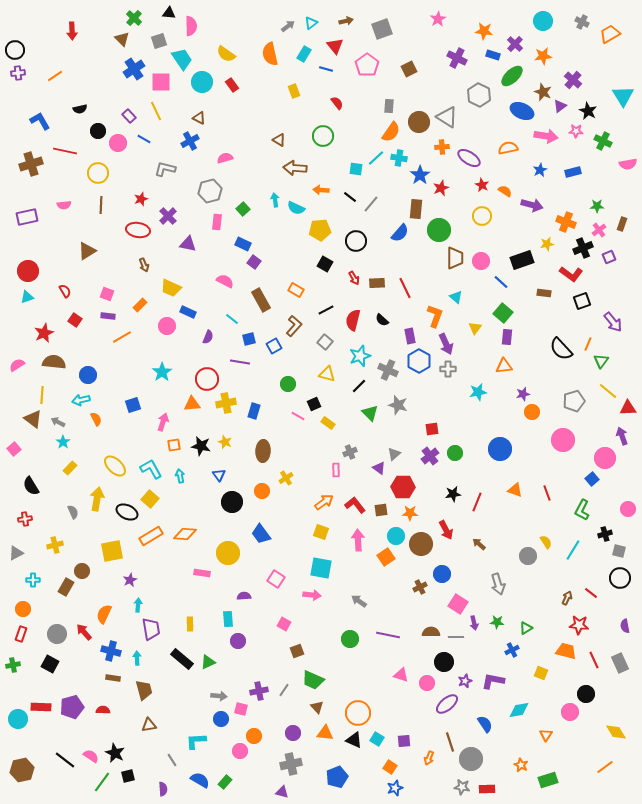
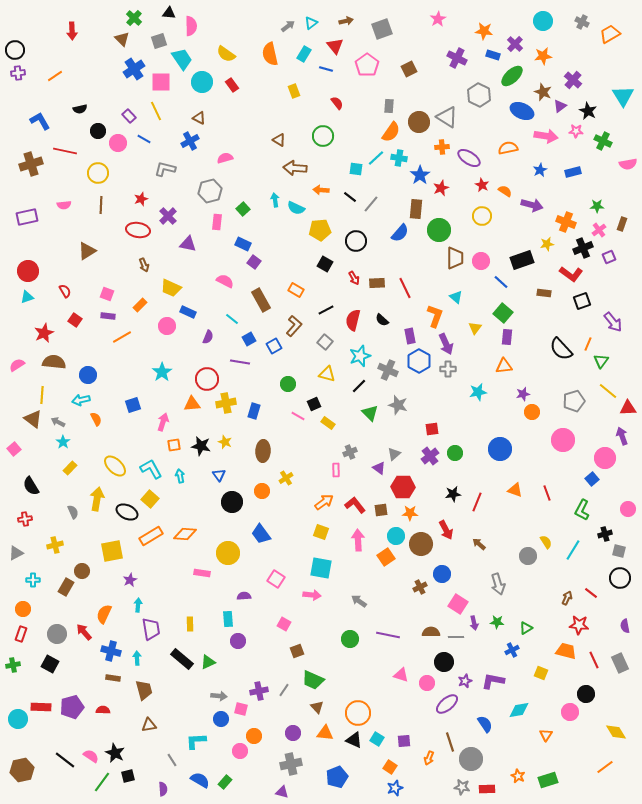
blue square at (249, 339): rotated 16 degrees counterclockwise
orange star at (521, 765): moved 3 px left, 11 px down
